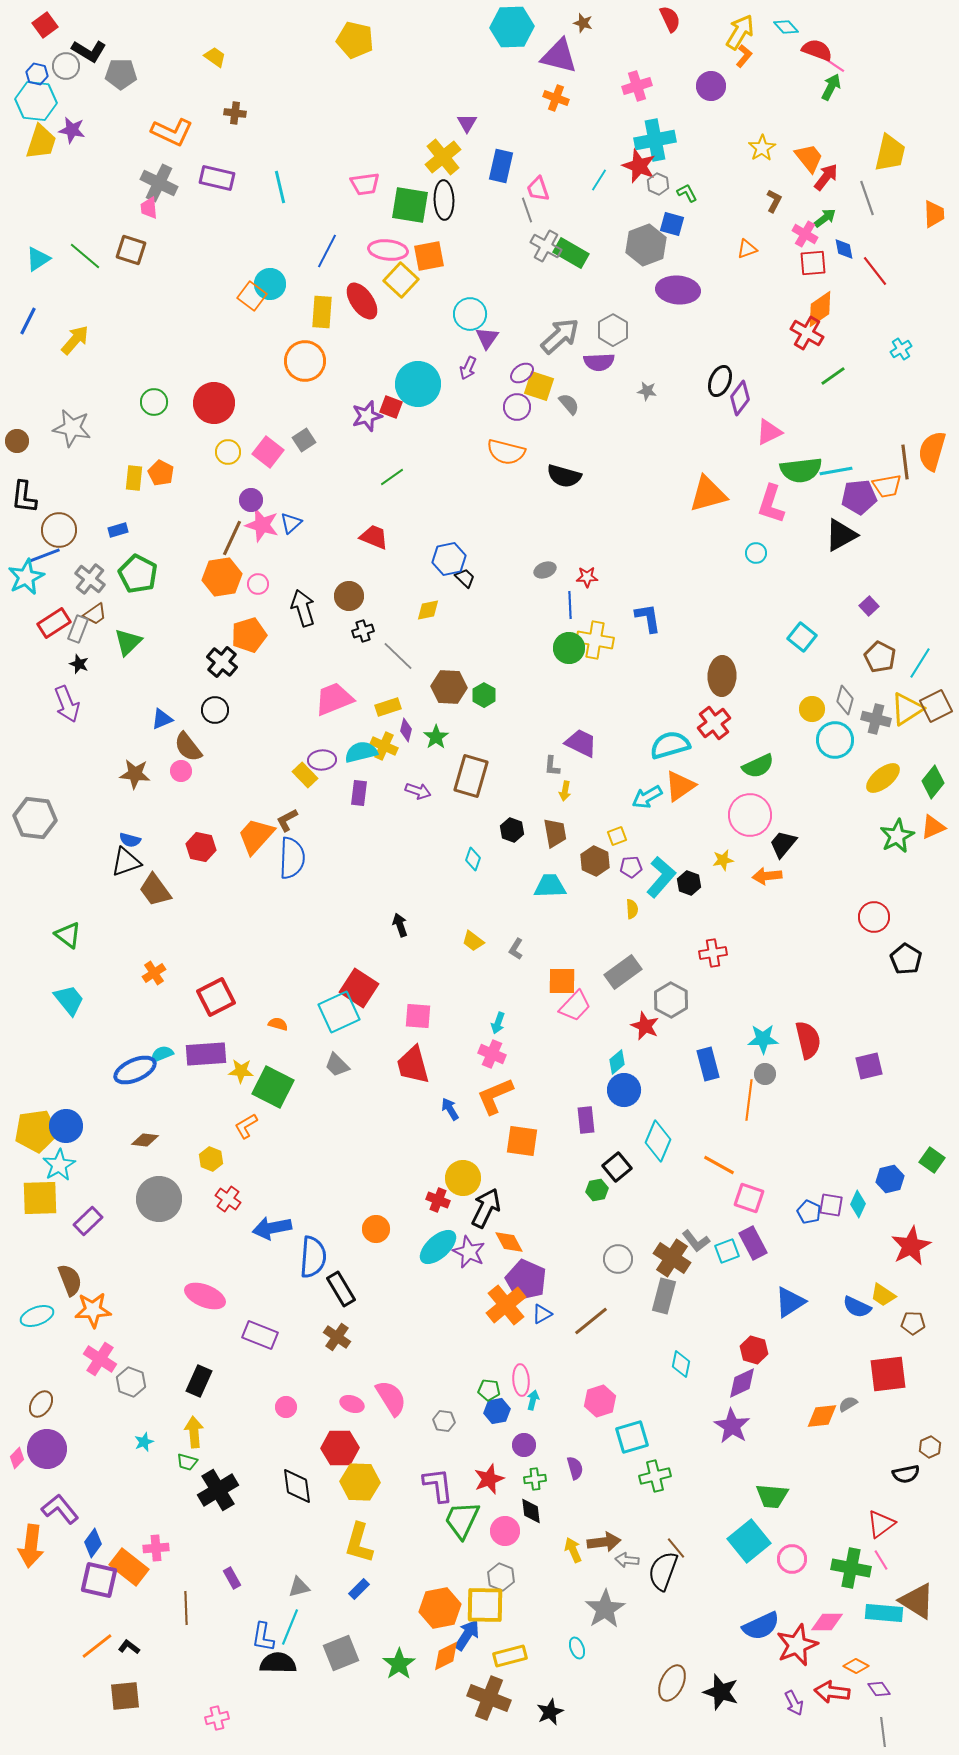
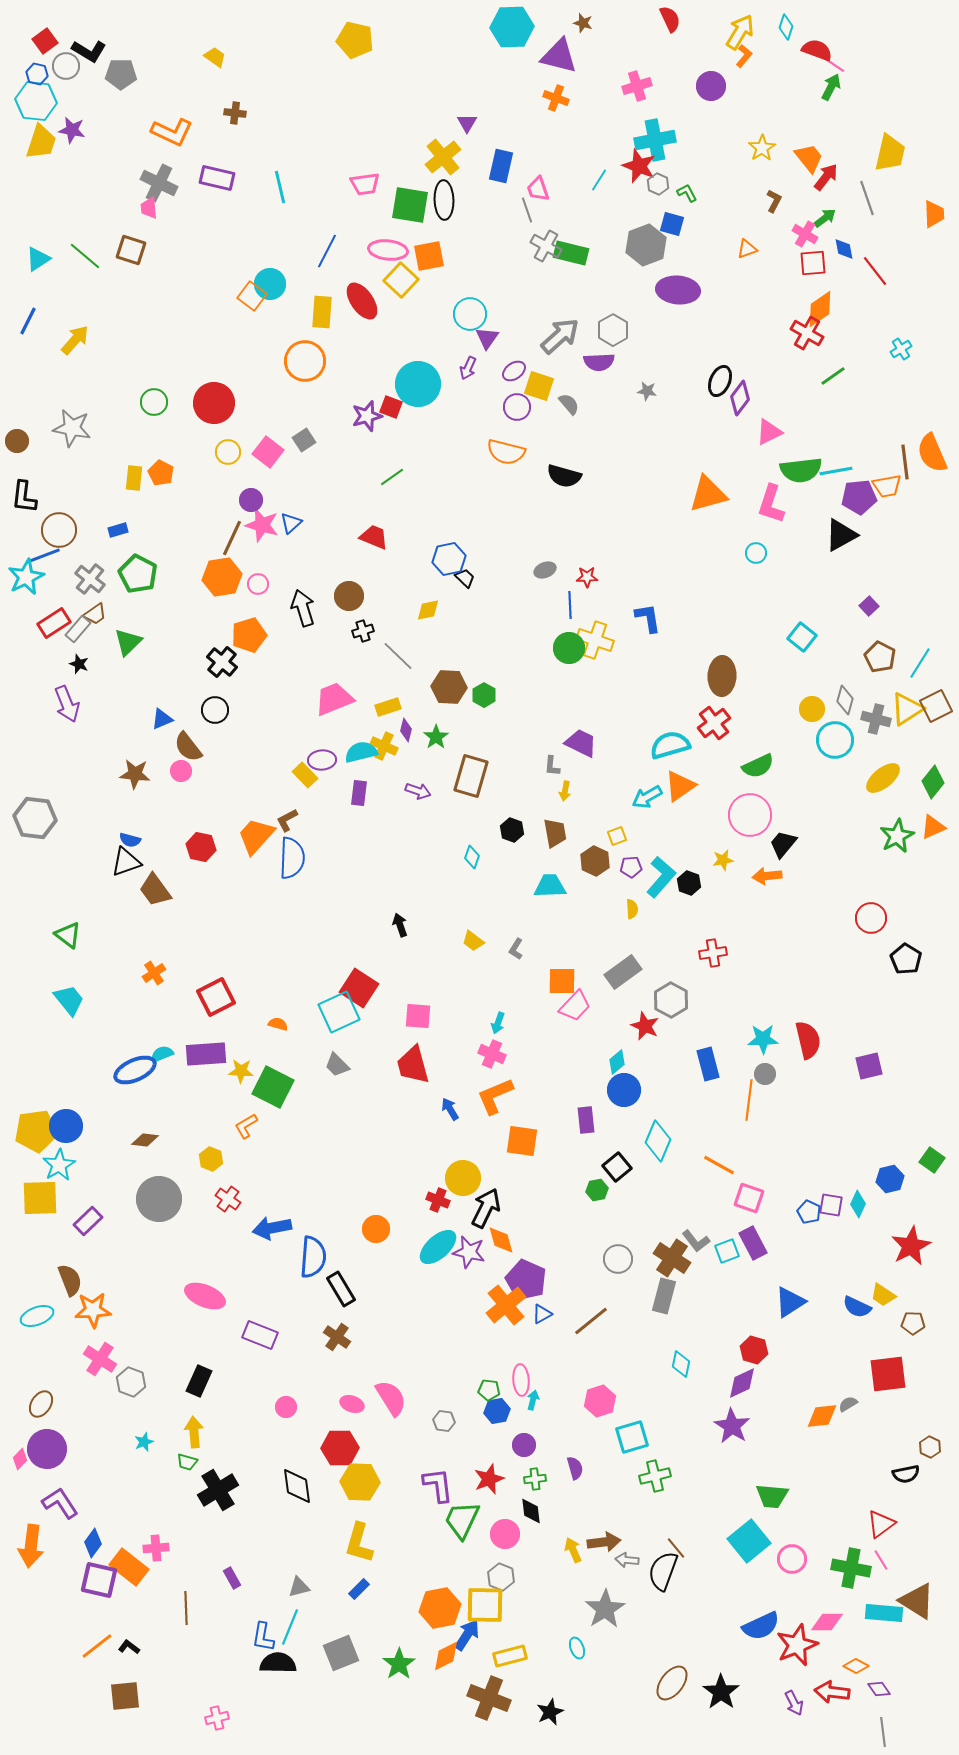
red square at (45, 25): moved 16 px down
cyan diamond at (786, 27): rotated 60 degrees clockwise
green rectangle at (571, 253): rotated 16 degrees counterclockwise
purple ellipse at (522, 373): moved 8 px left, 2 px up
orange semicircle at (932, 451): moved 2 px down; rotated 39 degrees counterclockwise
gray rectangle at (78, 629): rotated 20 degrees clockwise
yellow cross at (595, 640): rotated 9 degrees clockwise
cyan diamond at (473, 859): moved 1 px left, 2 px up
red circle at (874, 917): moved 3 px left, 1 px down
orange diamond at (509, 1242): moved 8 px left, 2 px up; rotated 12 degrees clockwise
purple star at (469, 1252): rotated 12 degrees counterclockwise
brown hexagon at (930, 1447): rotated 10 degrees counterclockwise
pink diamond at (17, 1458): moved 3 px right, 1 px down
purple L-shape at (60, 1509): moved 6 px up; rotated 6 degrees clockwise
pink circle at (505, 1531): moved 3 px down
brown ellipse at (672, 1683): rotated 12 degrees clockwise
black star at (721, 1692): rotated 18 degrees clockwise
